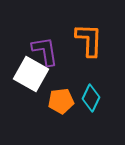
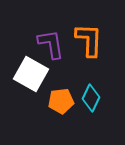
purple L-shape: moved 6 px right, 7 px up
